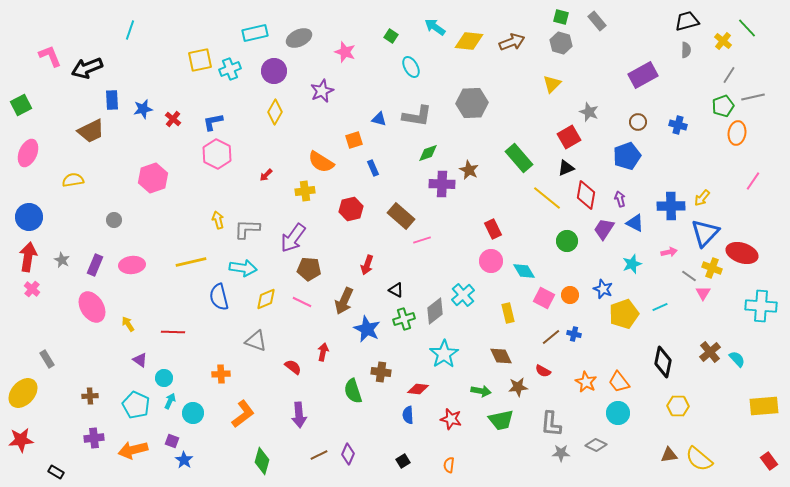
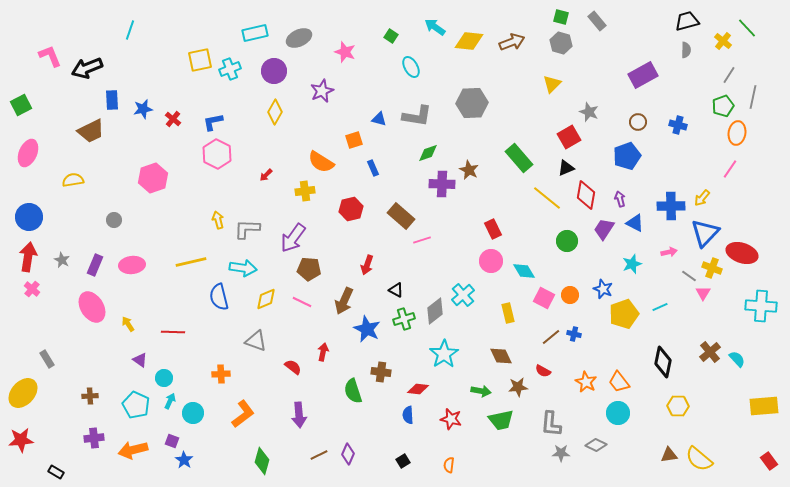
gray line at (753, 97): rotated 65 degrees counterclockwise
pink line at (753, 181): moved 23 px left, 12 px up
